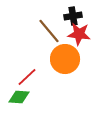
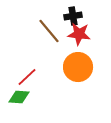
orange circle: moved 13 px right, 8 px down
